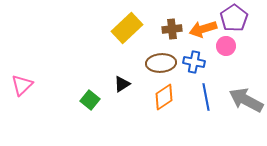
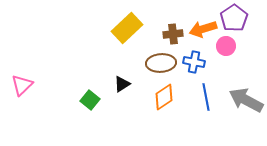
brown cross: moved 1 px right, 5 px down
